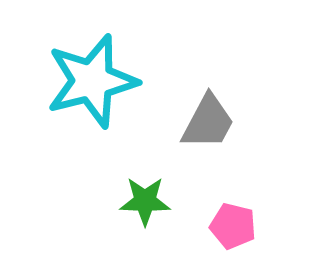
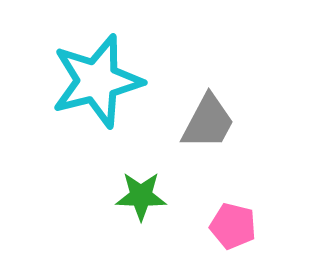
cyan star: moved 5 px right
green star: moved 4 px left, 5 px up
